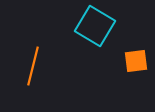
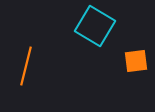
orange line: moved 7 px left
